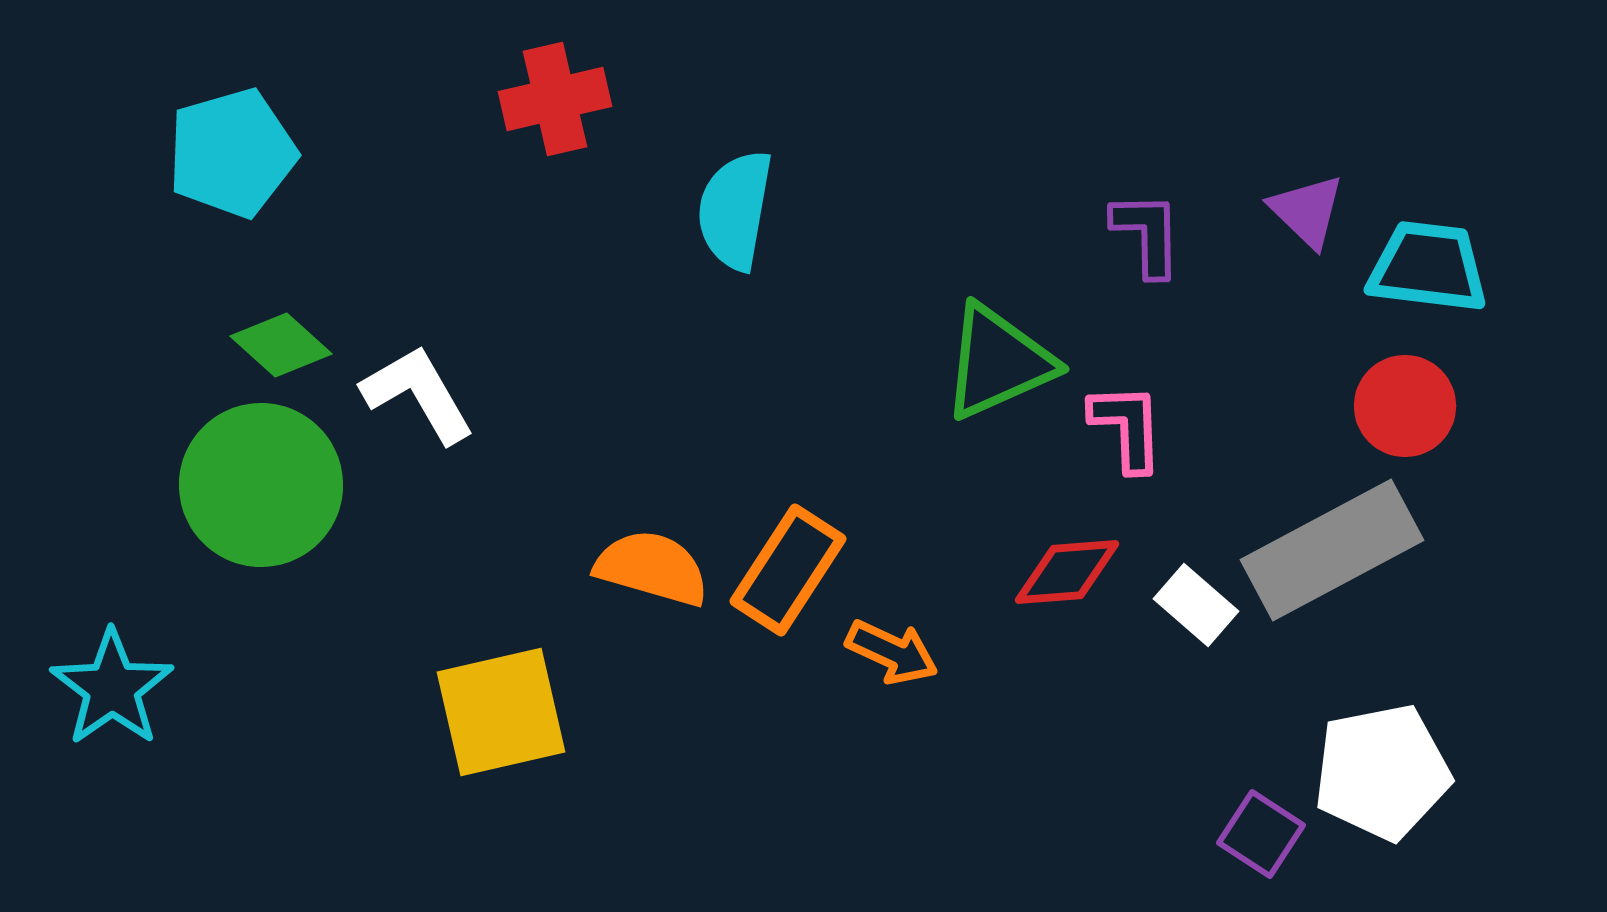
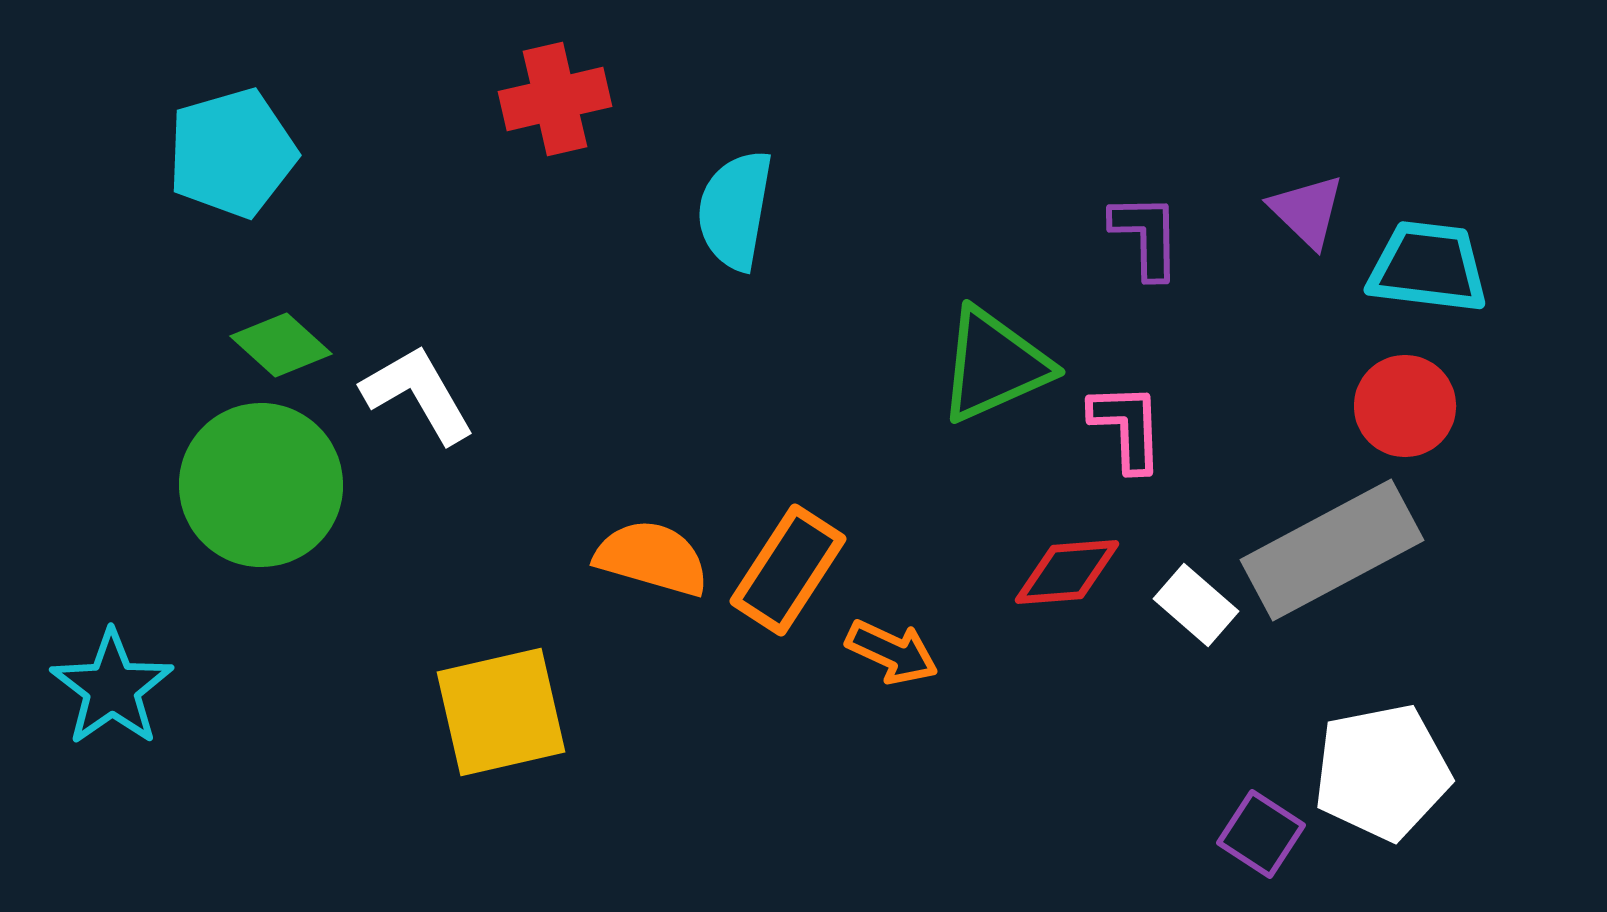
purple L-shape: moved 1 px left, 2 px down
green triangle: moved 4 px left, 3 px down
orange semicircle: moved 10 px up
